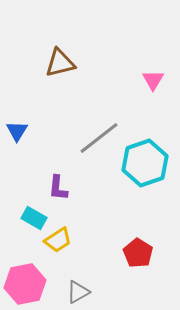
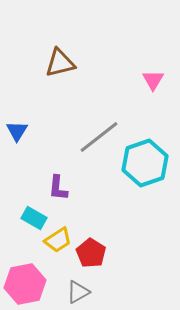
gray line: moved 1 px up
red pentagon: moved 47 px left
